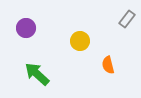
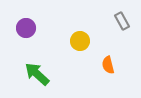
gray rectangle: moved 5 px left, 2 px down; rotated 66 degrees counterclockwise
